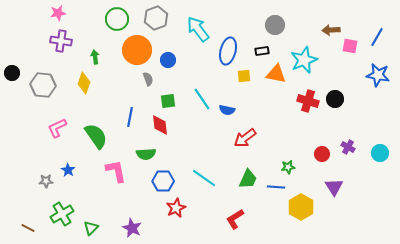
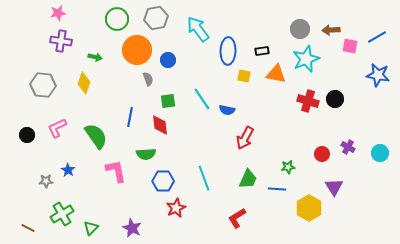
gray hexagon at (156, 18): rotated 10 degrees clockwise
gray circle at (275, 25): moved 25 px right, 4 px down
blue line at (377, 37): rotated 30 degrees clockwise
blue ellipse at (228, 51): rotated 12 degrees counterclockwise
green arrow at (95, 57): rotated 112 degrees clockwise
cyan star at (304, 60): moved 2 px right, 1 px up
black circle at (12, 73): moved 15 px right, 62 px down
yellow square at (244, 76): rotated 16 degrees clockwise
red arrow at (245, 138): rotated 25 degrees counterclockwise
cyan line at (204, 178): rotated 35 degrees clockwise
blue line at (276, 187): moved 1 px right, 2 px down
yellow hexagon at (301, 207): moved 8 px right, 1 px down
red L-shape at (235, 219): moved 2 px right, 1 px up
